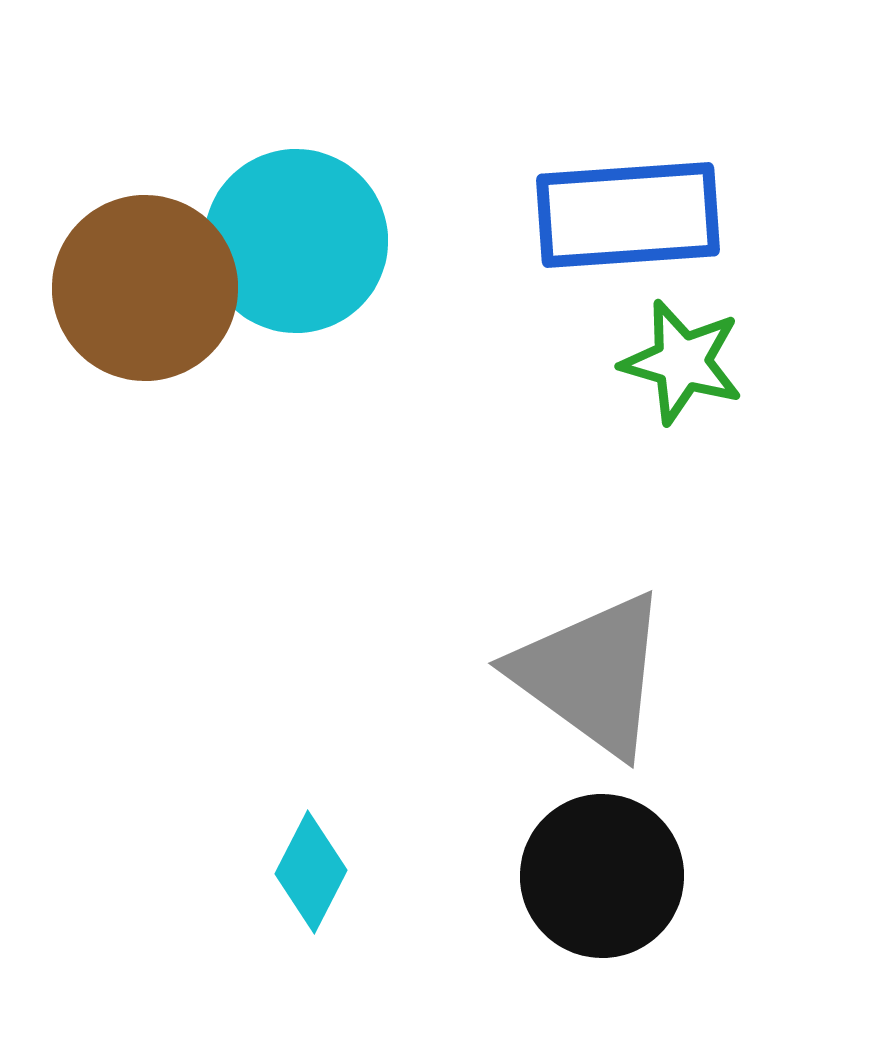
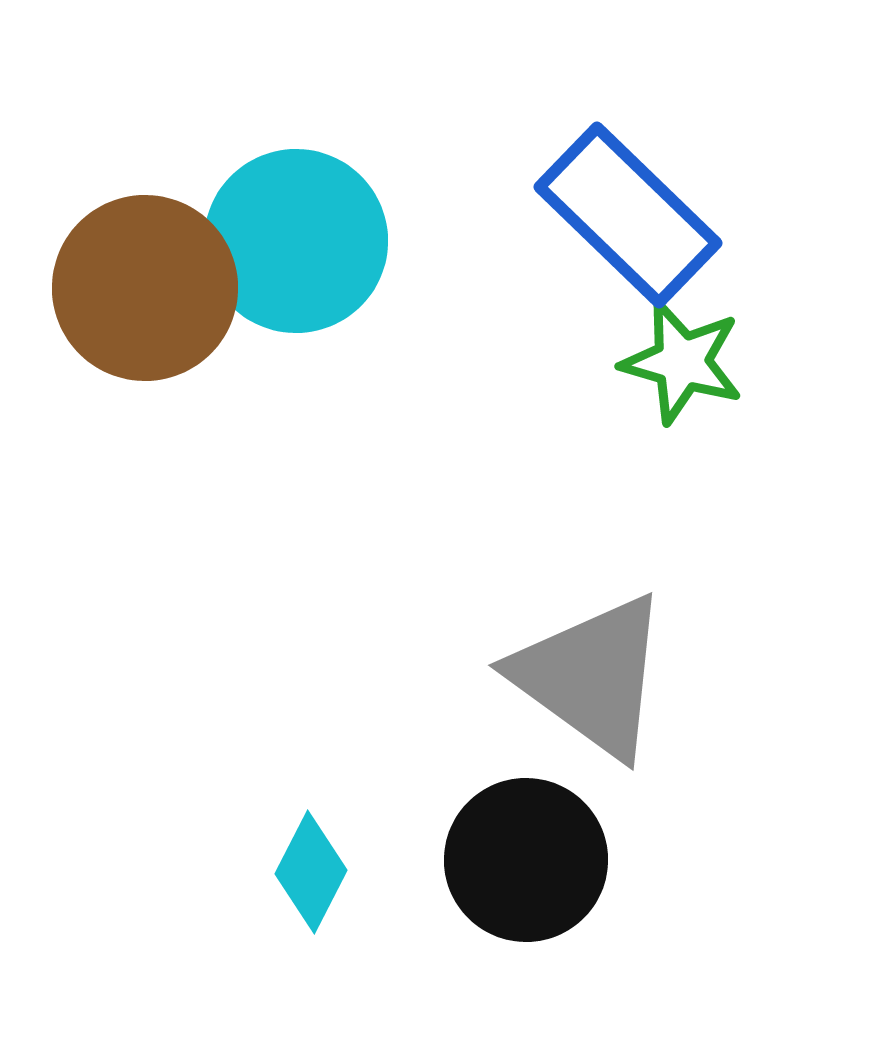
blue rectangle: rotated 48 degrees clockwise
gray triangle: moved 2 px down
black circle: moved 76 px left, 16 px up
